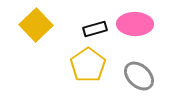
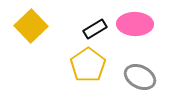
yellow square: moved 5 px left, 1 px down
black rectangle: rotated 15 degrees counterclockwise
gray ellipse: moved 1 px right, 1 px down; rotated 16 degrees counterclockwise
